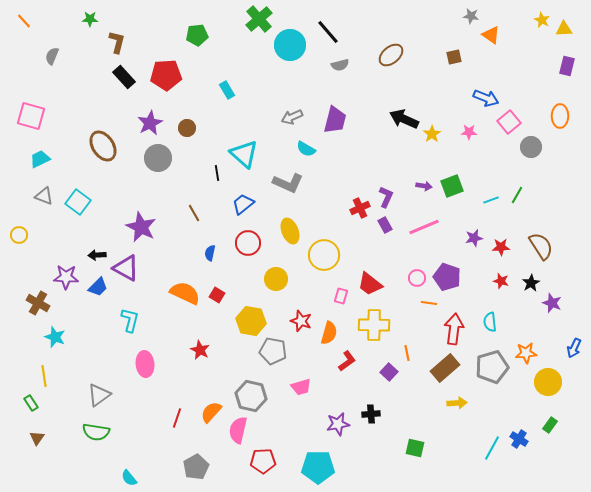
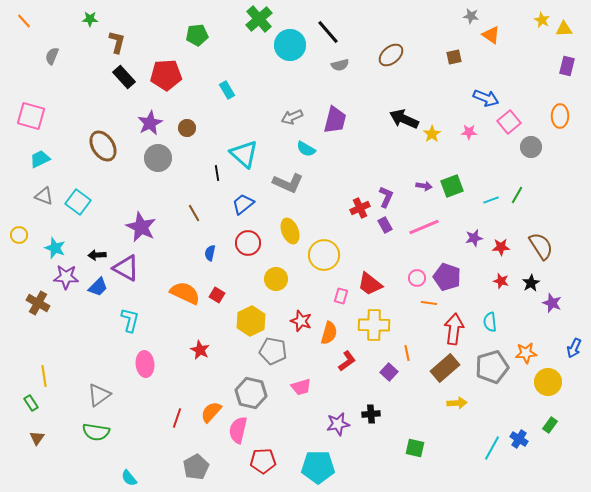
yellow hexagon at (251, 321): rotated 24 degrees clockwise
cyan star at (55, 337): moved 89 px up
gray hexagon at (251, 396): moved 3 px up
